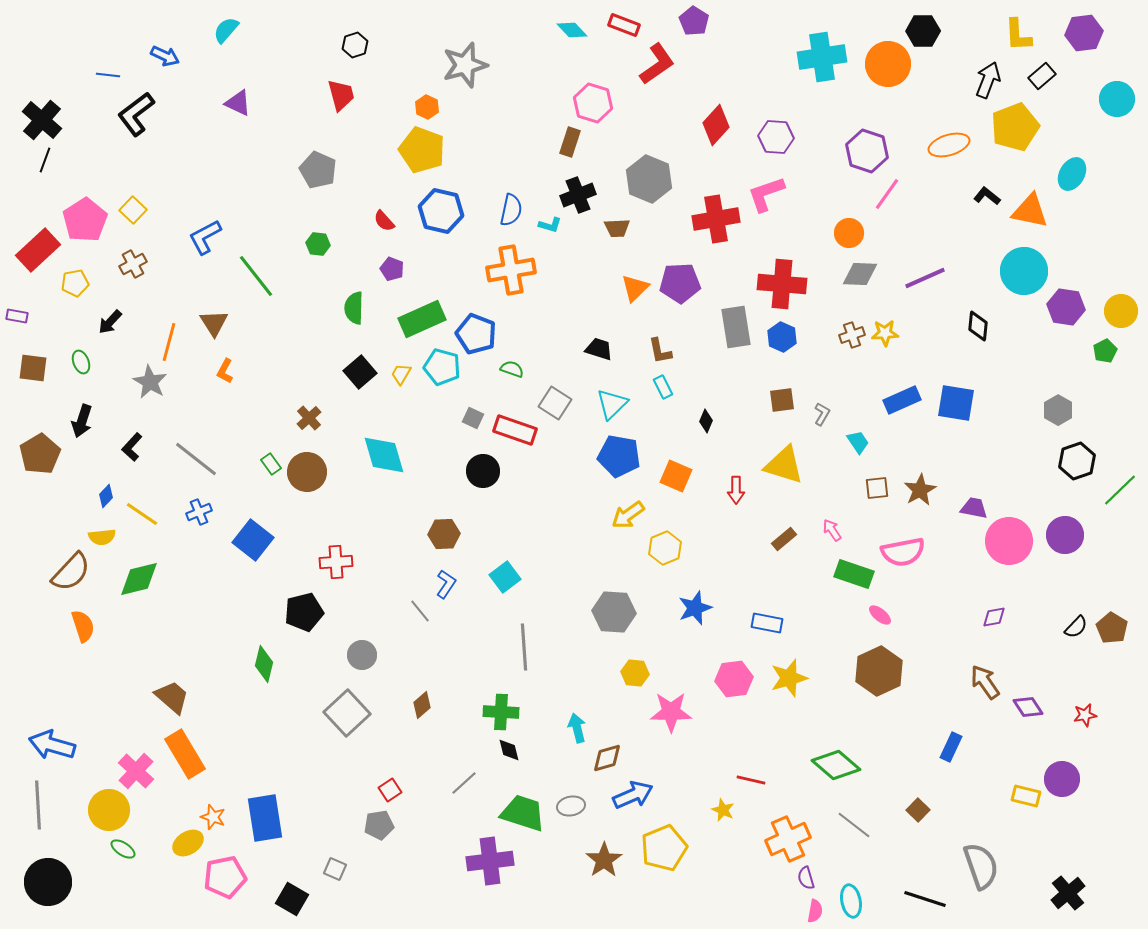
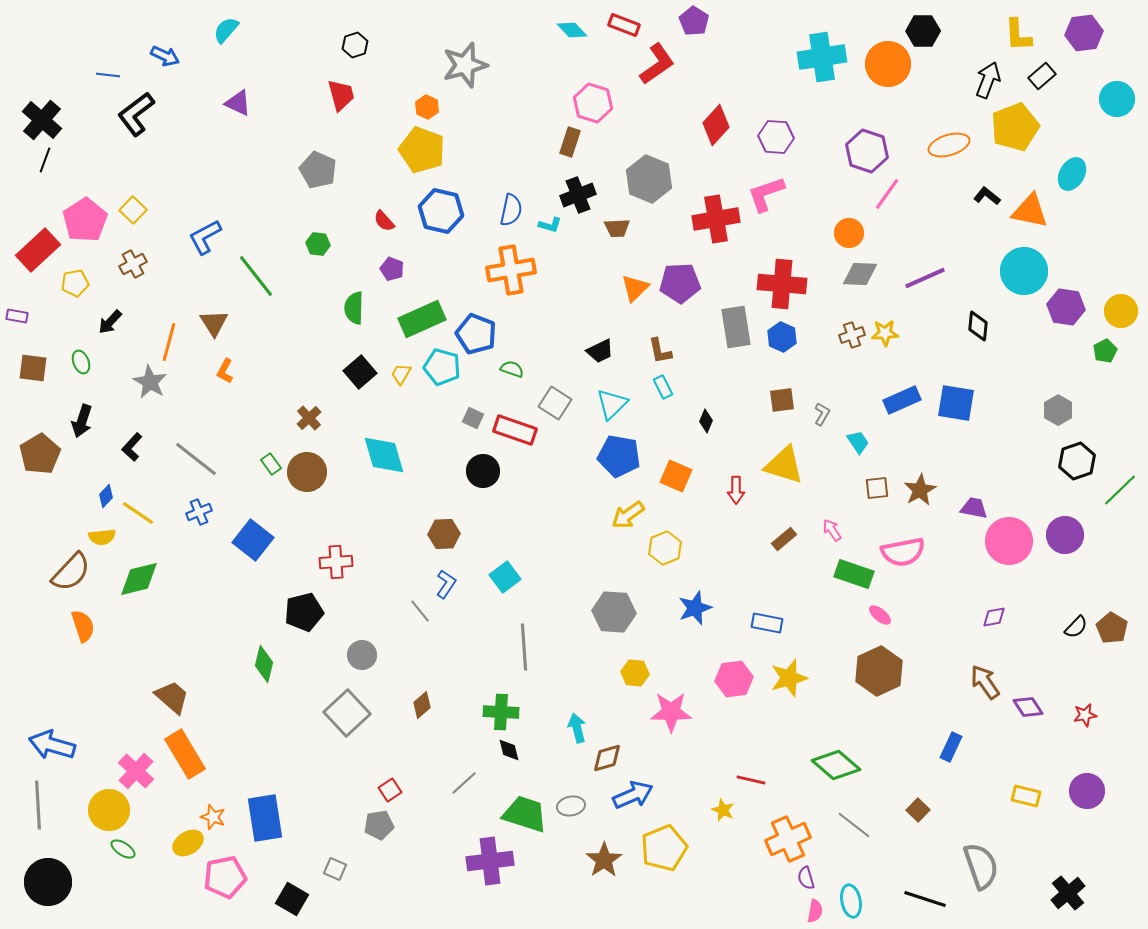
black trapezoid at (599, 349): moved 1 px right, 2 px down; rotated 136 degrees clockwise
yellow line at (142, 514): moved 4 px left, 1 px up
purple circle at (1062, 779): moved 25 px right, 12 px down
green trapezoid at (523, 813): moved 2 px right, 1 px down
